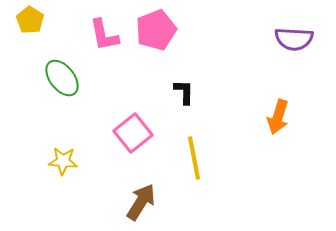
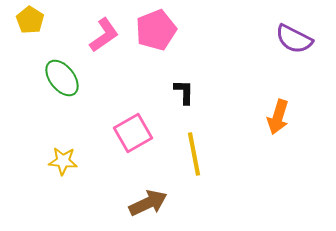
pink L-shape: rotated 114 degrees counterclockwise
purple semicircle: rotated 24 degrees clockwise
pink square: rotated 9 degrees clockwise
yellow line: moved 4 px up
brown arrow: moved 7 px right, 1 px down; rotated 33 degrees clockwise
